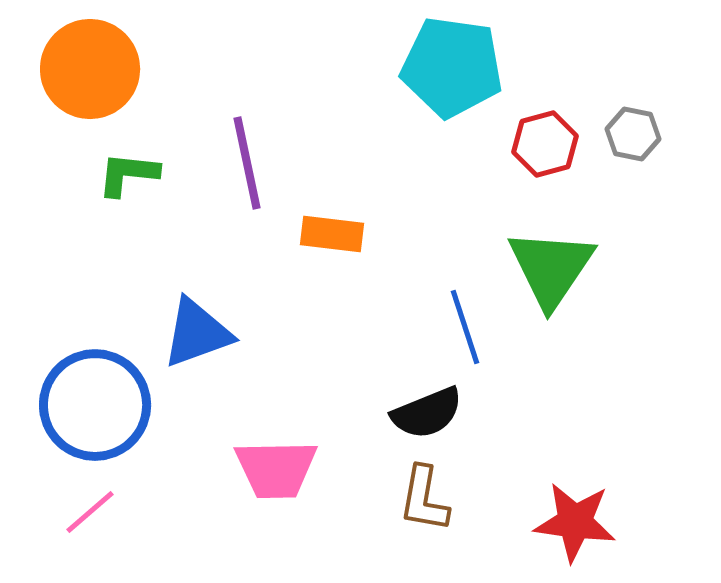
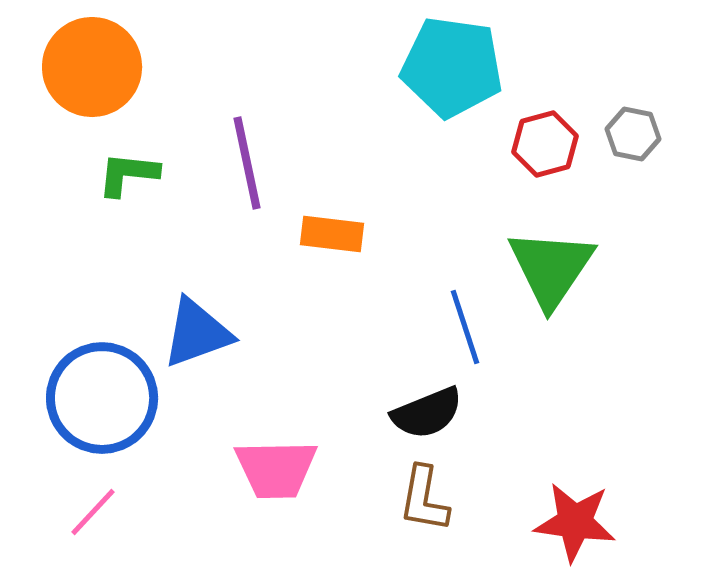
orange circle: moved 2 px right, 2 px up
blue circle: moved 7 px right, 7 px up
pink line: moved 3 px right; rotated 6 degrees counterclockwise
